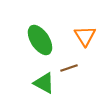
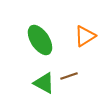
orange triangle: rotated 30 degrees clockwise
brown line: moved 8 px down
